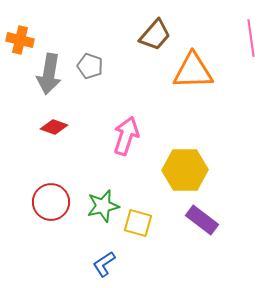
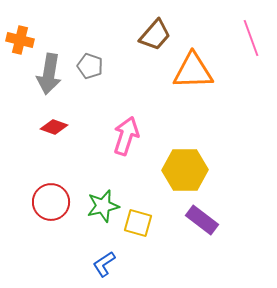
pink line: rotated 12 degrees counterclockwise
